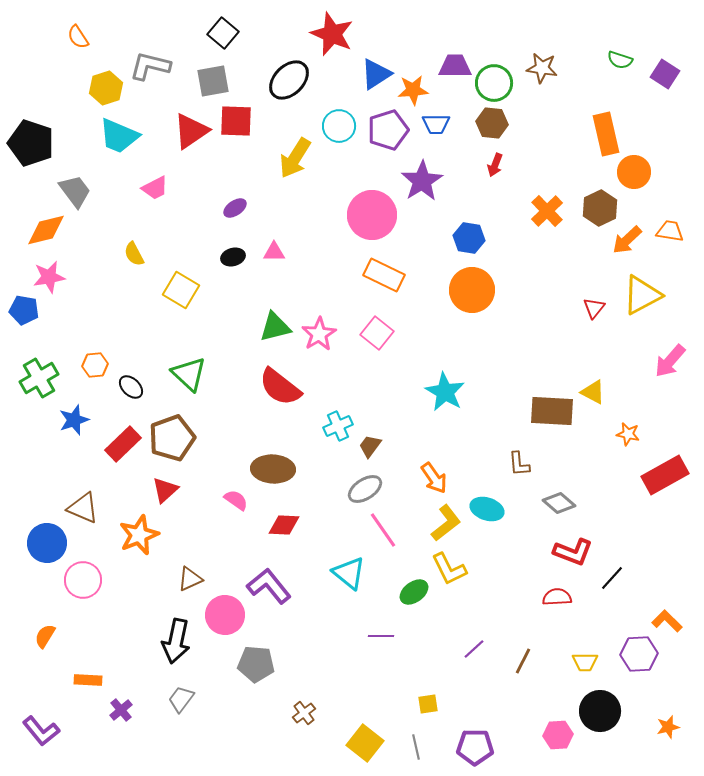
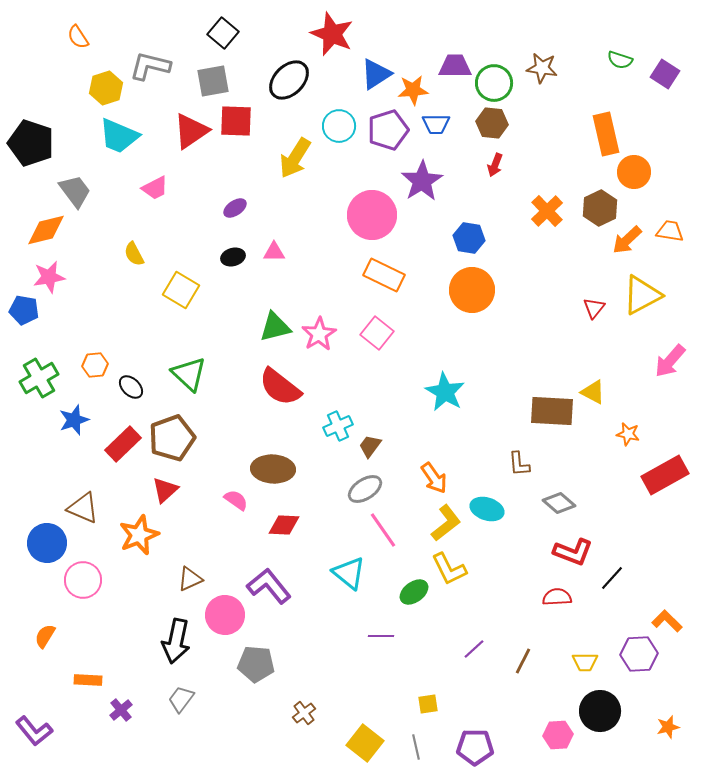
purple L-shape at (41, 731): moved 7 px left
